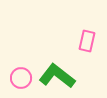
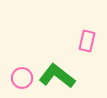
pink circle: moved 1 px right
